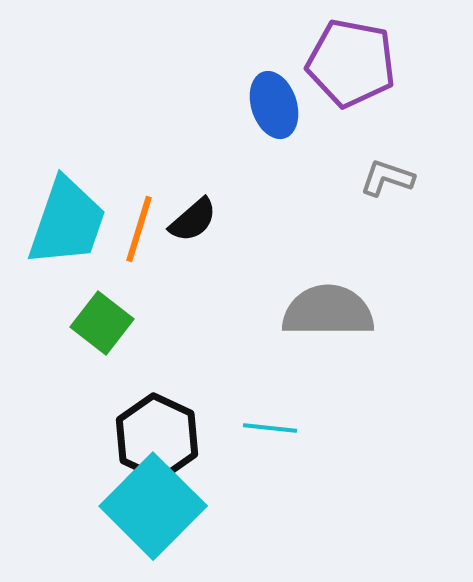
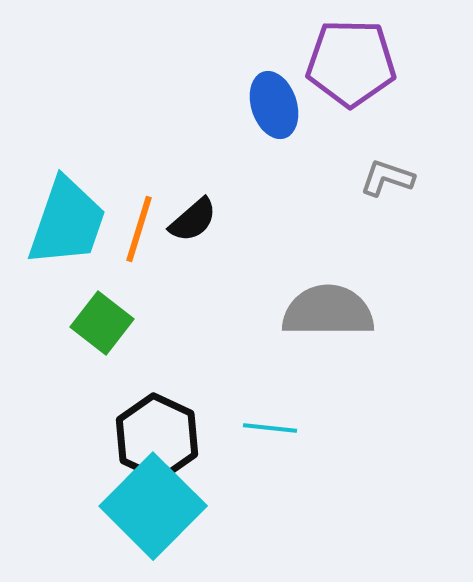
purple pentagon: rotated 10 degrees counterclockwise
